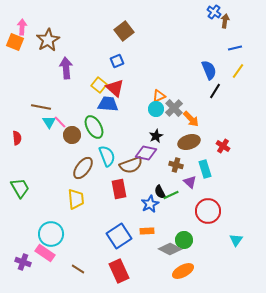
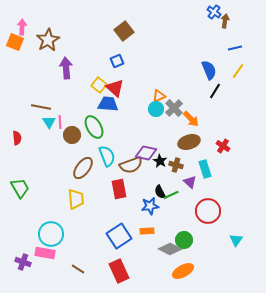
pink line at (60, 122): rotated 40 degrees clockwise
black star at (156, 136): moved 4 px right, 25 px down; rotated 16 degrees counterclockwise
blue star at (150, 204): moved 2 px down; rotated 18 degrees clockwise
pink rectangle at (45, 253): rotated 24 degrees counterclockwise
